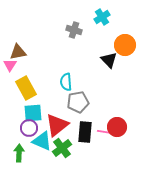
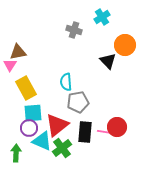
black triangle: moved 1 px left, 1 px down
green arrow: moved 3 px left
